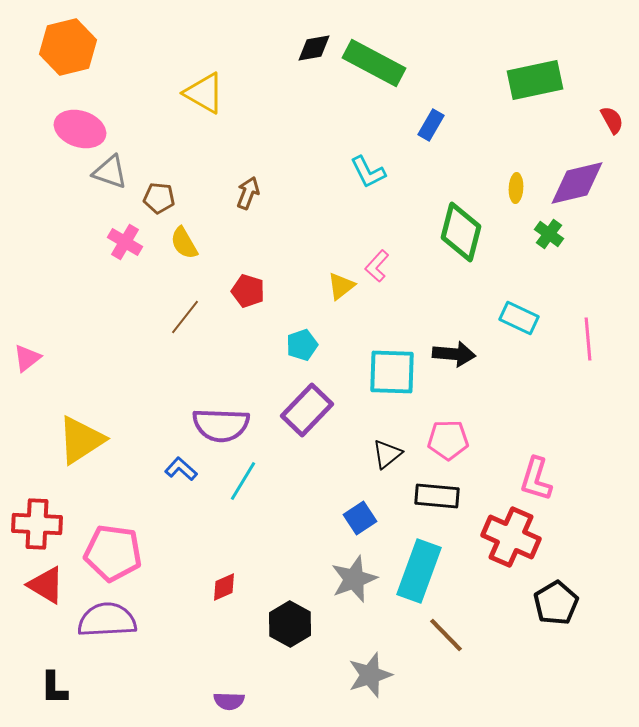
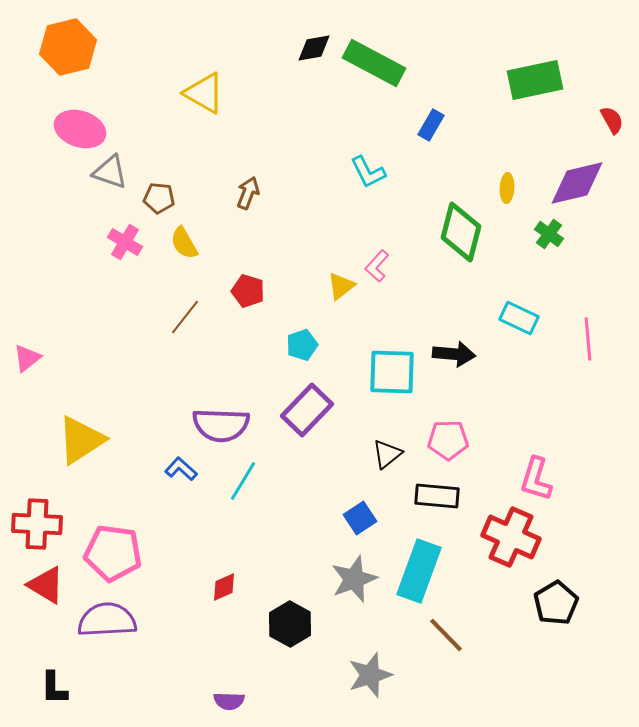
yellow ellipse at (516, 188): moved 9 px left
